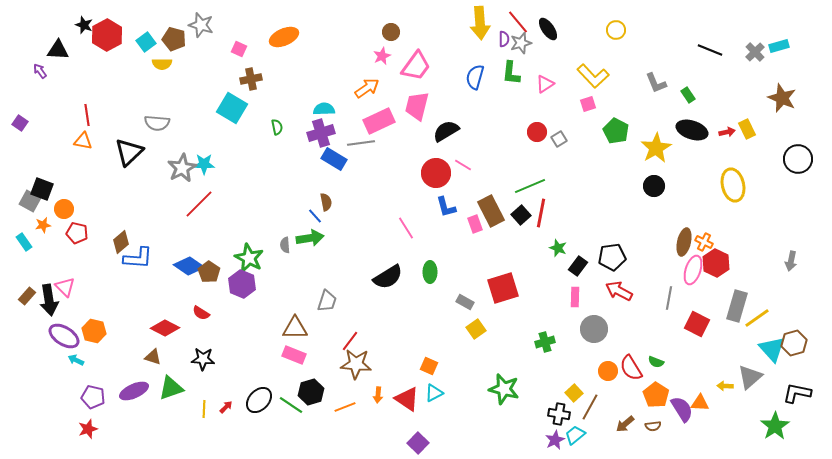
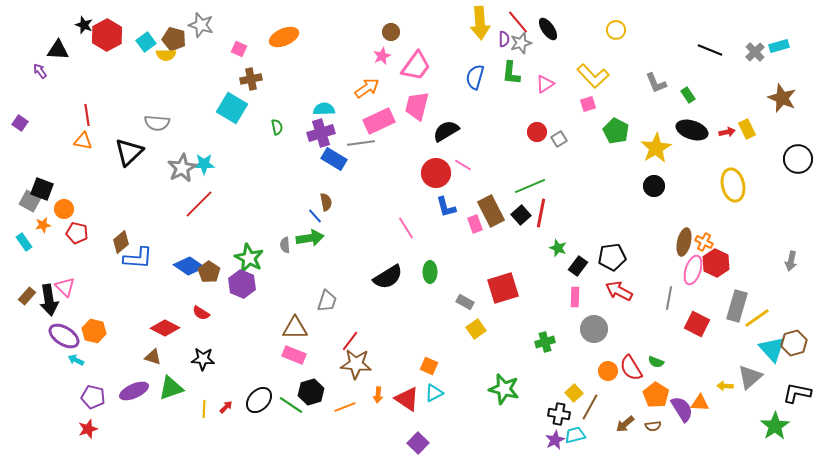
yellow semicircle at (162, 64): moved 4 px right, 9 px up
cyan trapezoid at (575, 435): rotated 25 degrees clockwise
